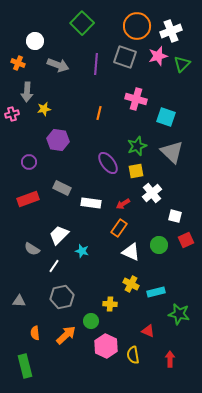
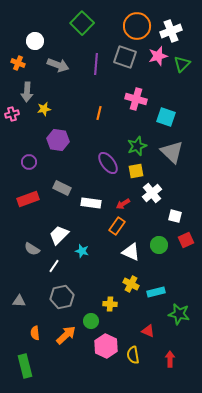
orange rectangle at (119, 228): moved 2 px left, 2 px up
